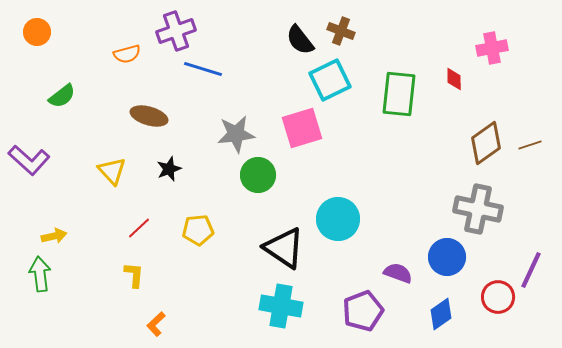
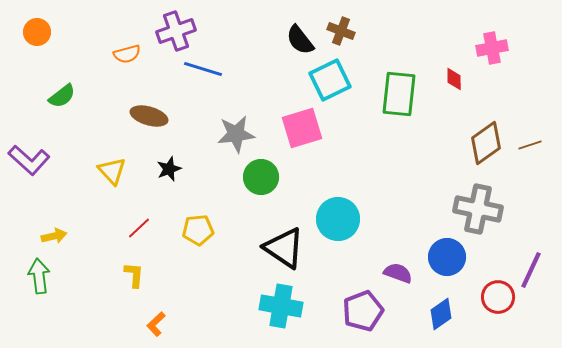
green circle: moved 3 px right, 2 px down
green arrow: moved 1 px left, 2 px down
